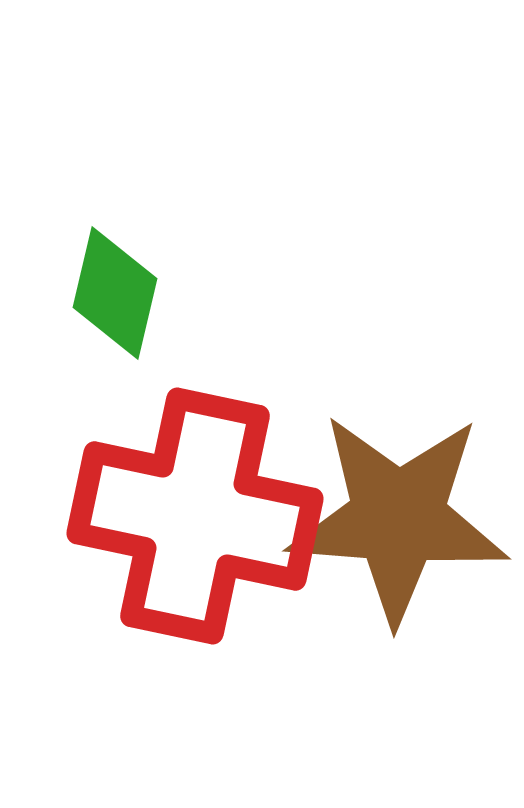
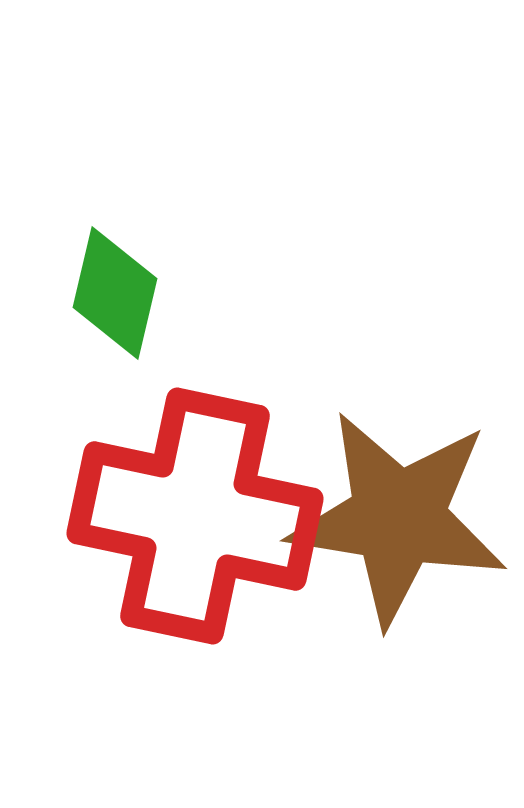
brown star: rotated 5 degrees clockwise
